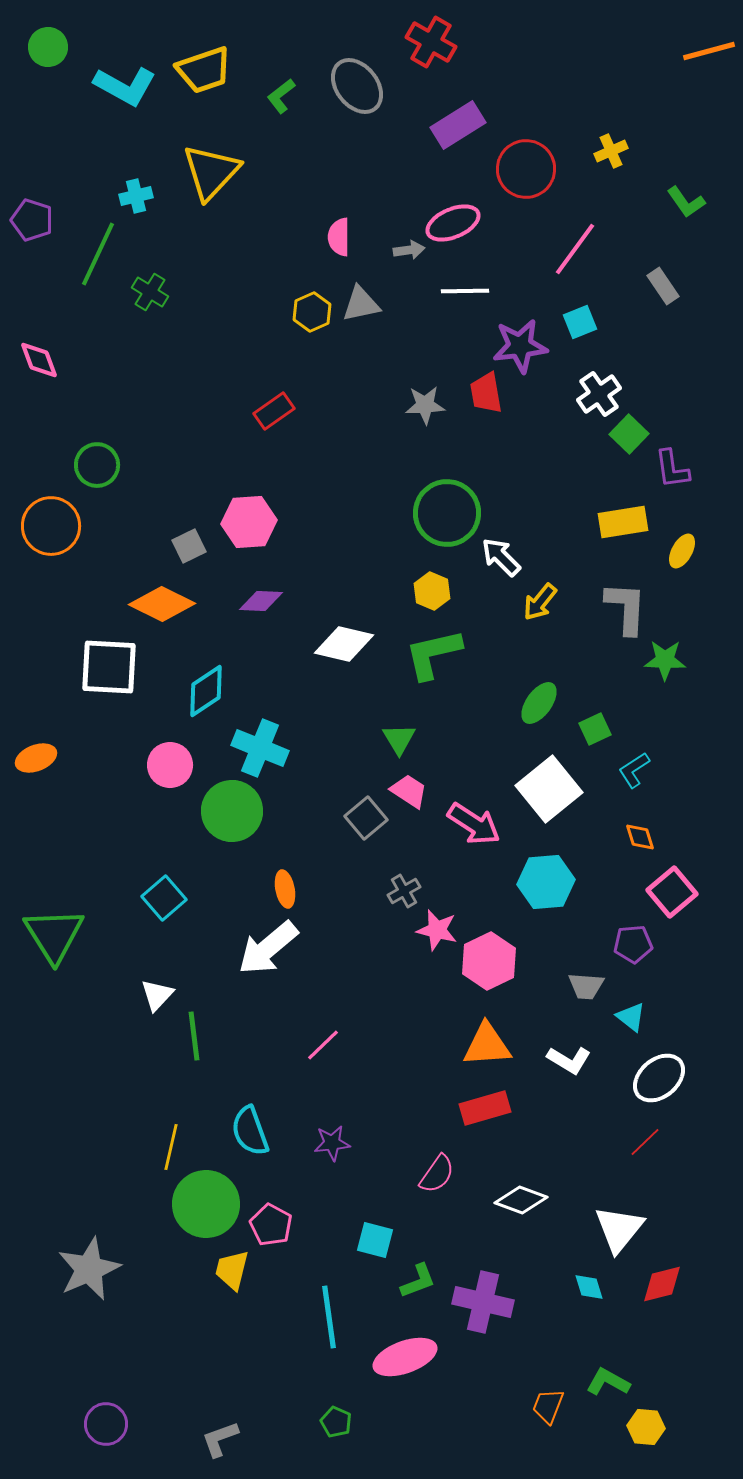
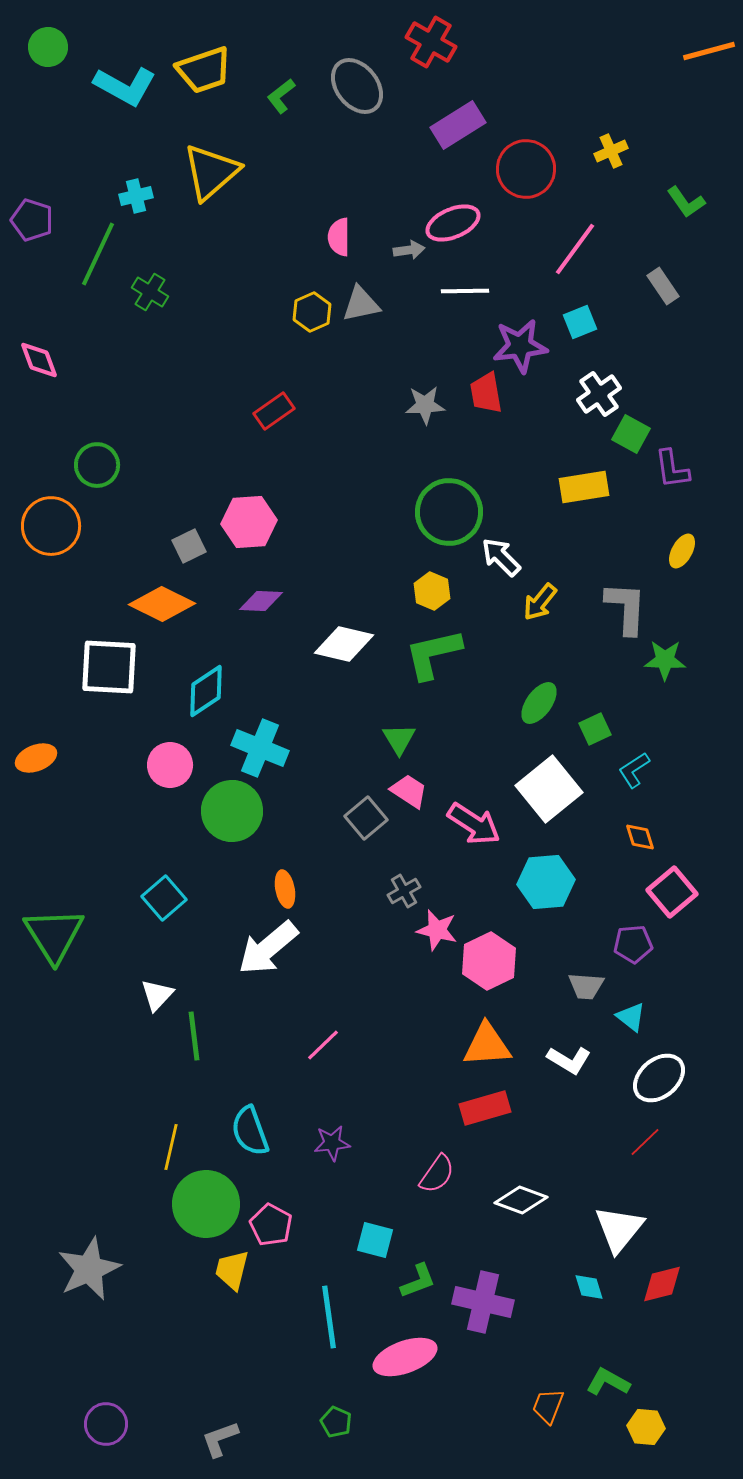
yellow triangle at (211, 172): rotated 6 degrees clockwise
green square at (629, 434): moved 2 px right; rotated 15 degrees counterclockwise
green circle at (447, 513): moved 2 px right, 1 px up
yellow rectangle at (623, 522): moved 39 px left, 35 px up
